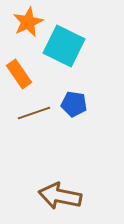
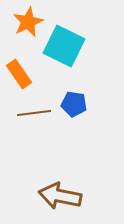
brown line: rotated 12 degrees clockwise
